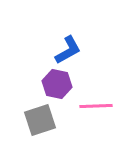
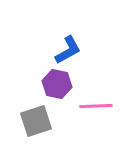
gray square: moved 4 px left, 1 px down
